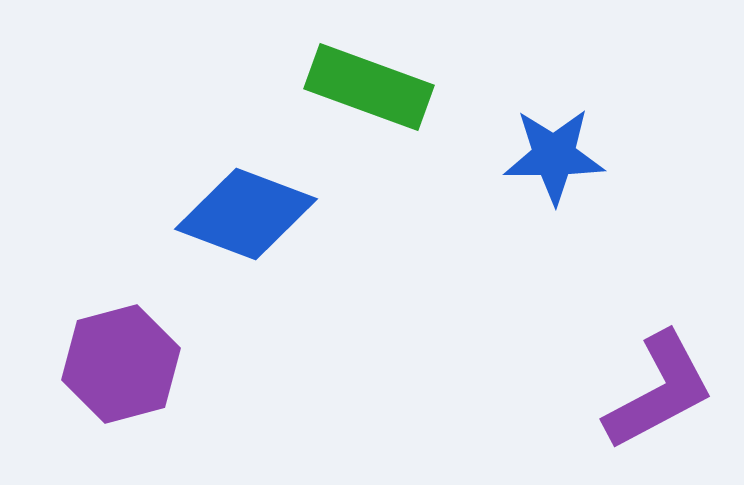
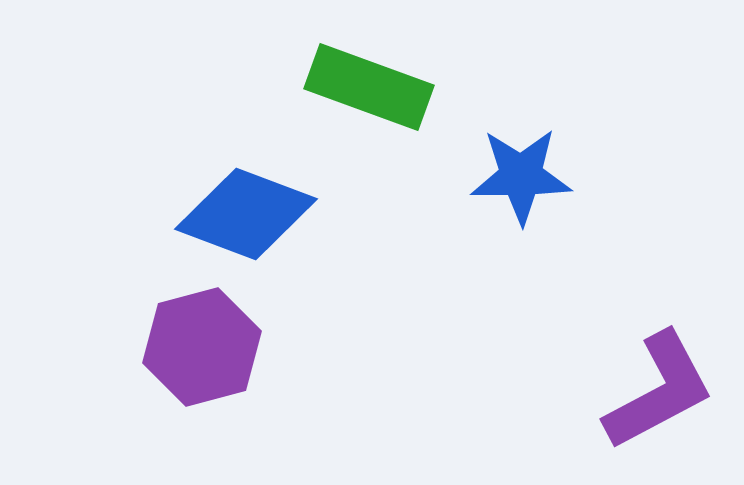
blue star: moved 33 px left, 20 px down
purple hexagon: moved 81 px right, 17 px up
